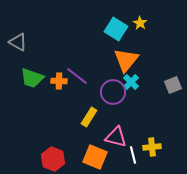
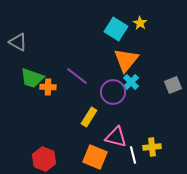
orange cross: moved 11 px left, 6 px down
red hexagon: moved 9 px left
